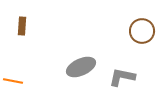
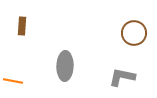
brown circle: moved 8 px left, 2 px down
gray ellipse: moved 16 px left, 1 px up; rotated 64 degrees counterclockwise
